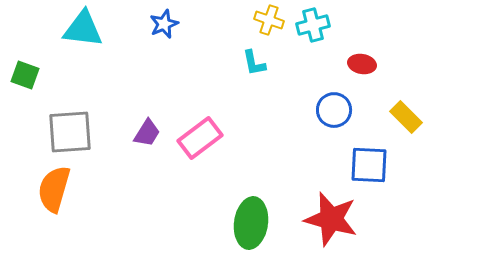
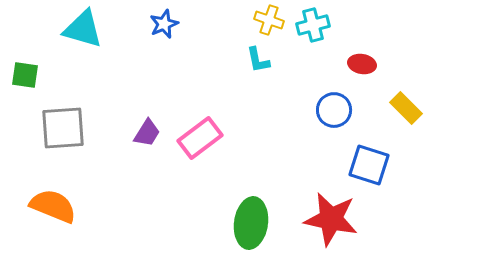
cyan triangle: rotated 9 degrees clockwise
cyan L-shape: moved 4 px right, 3 px up
green square: rotated 12 degrees counterclockwise
yellow rectangle: moved 9 px up
gray square: moved 7 px left, 4 px up
blue square: rotated 15 degrees clockwise
orange semicircle: moved 1 px left, 17 px down; rotated 96 degrees clockwise
red star: rotated 4 degrees counterclockwise
